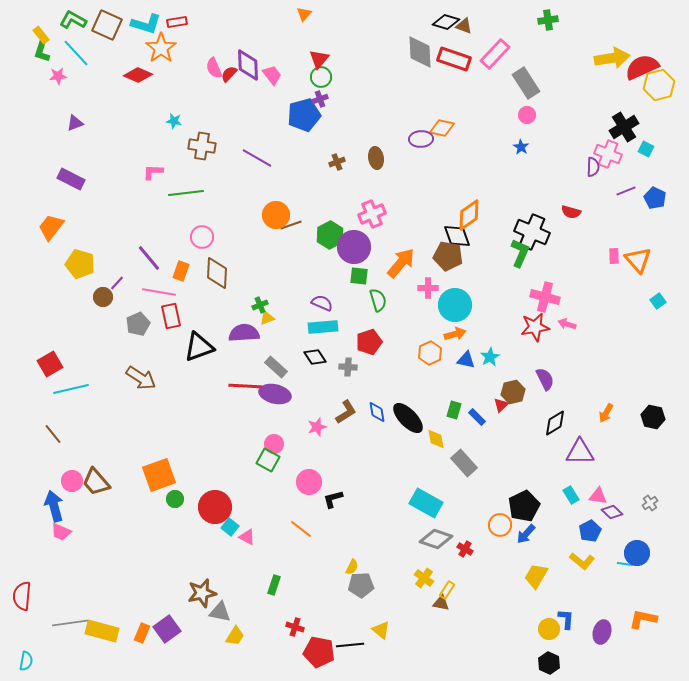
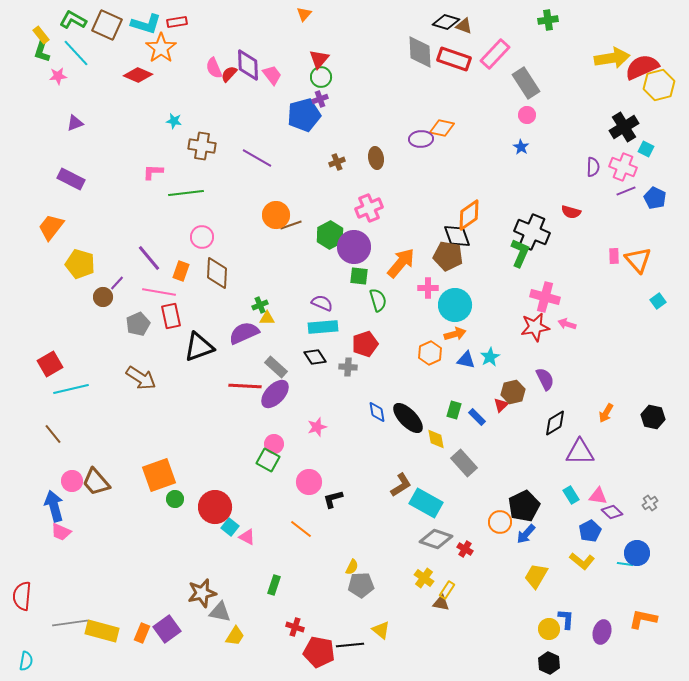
pink cross at (608, 154): moved 15 px right, 13 px down
pink cross at (372, 214): moved 3 px left, 6 px up
yellow triangle at (267, 318): rotated 21 degrees clockwise
purple semicircle at (244, 333): rotated 20 degrees counterclockwise
red pentagon at (369, 342): moved 4 px left, 2 px down
purple ellipse at (275, 394): rotated 60 degrees counterclockwise
brown L-shape at (346, 412): moved 55 px right, 73 px down
orange circle at (500, 525): moved 3 px up
